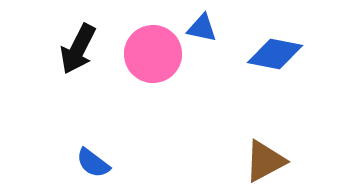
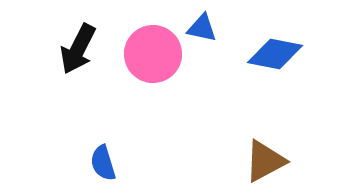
blue semicircle: moved 10 px right; rotated 36 degrees clockwise
